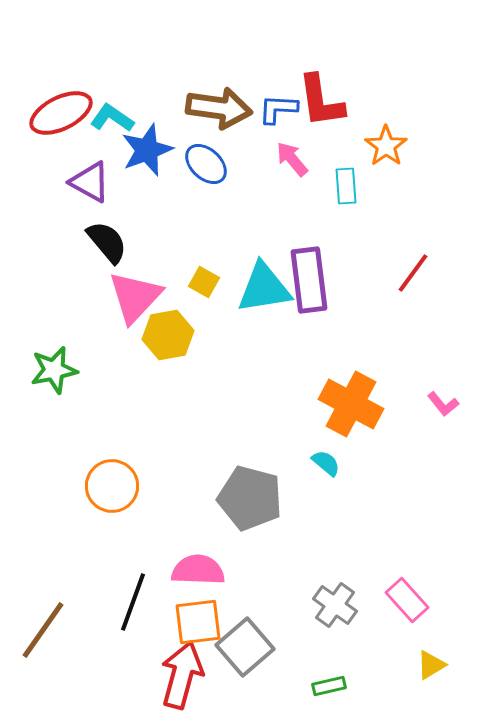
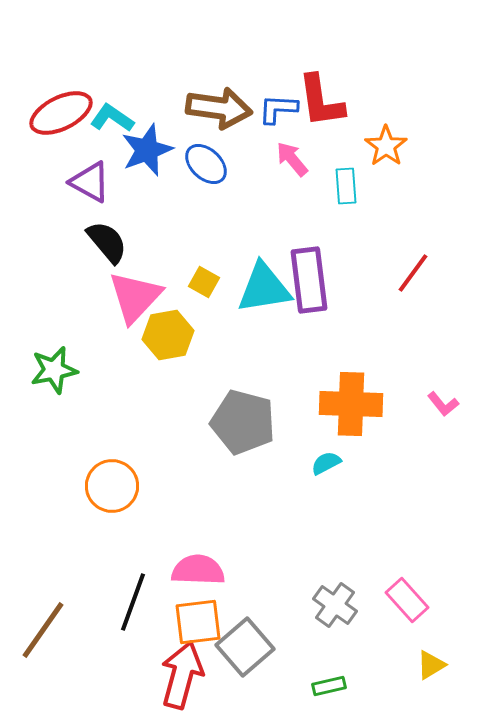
orange cross: rotated 26 degrees counterclockwise
cyan semicircle: rotated 68 degrees counterclockwise
gray pentagon: moved 7 px left, 76 px up
